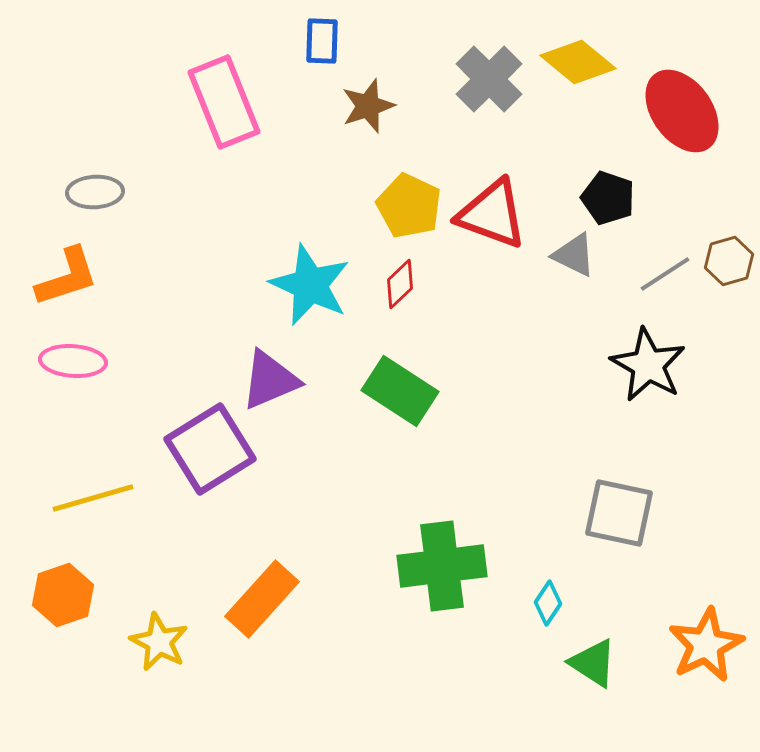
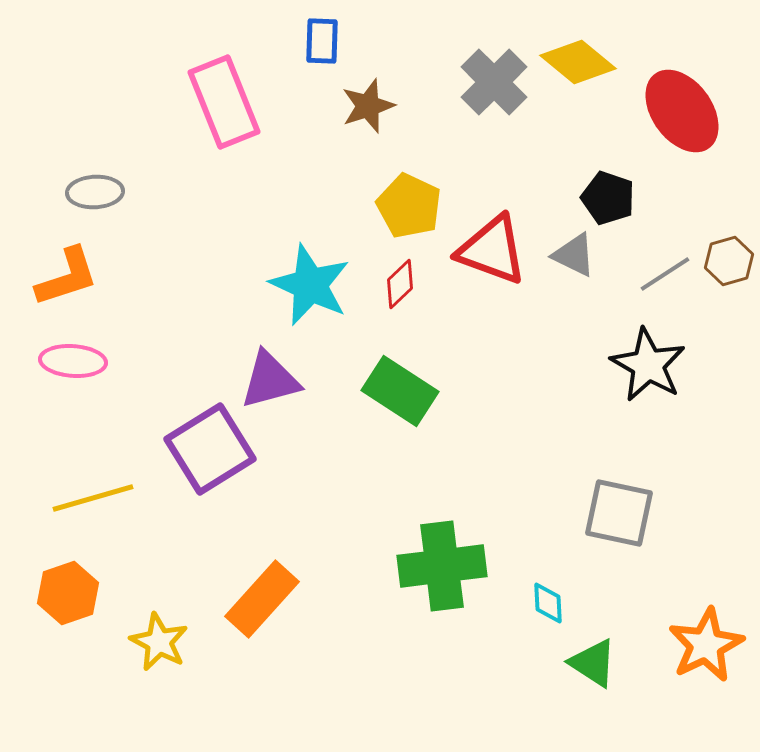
gray cross: moved 5 px right, 3 px down
red triangle: moved 36 px down
purple triangle: rotated 8 degrees clockwise
orange hexagon: moved 5 px right, 2 px up
cyan diamond: rotated 36 degrees counterclockwise
